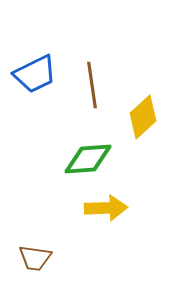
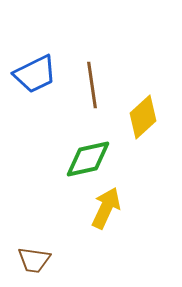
green diamond: rotated 9 degrees counterclockwise
yellow arrow: rotated 63 degrees counterclockwise
brown trapezoid: moved 1 px left, 2 px down
